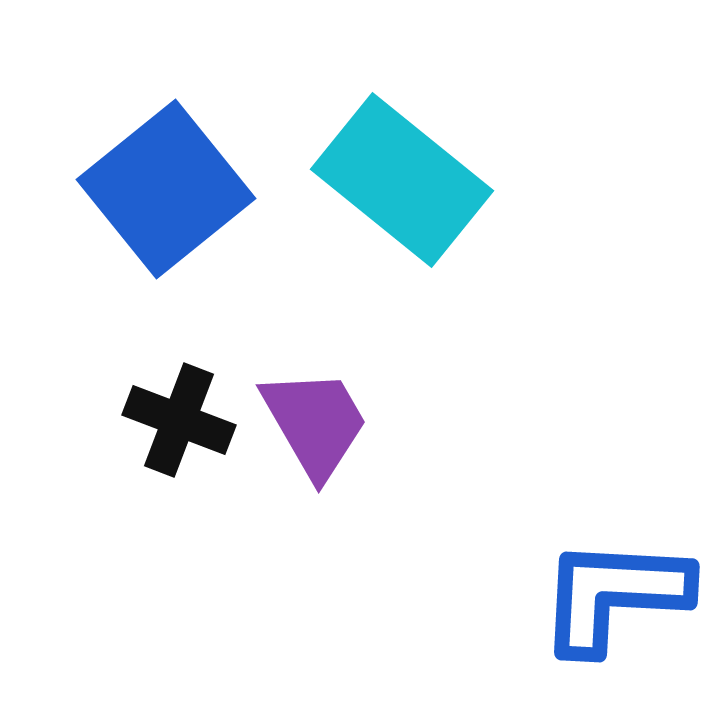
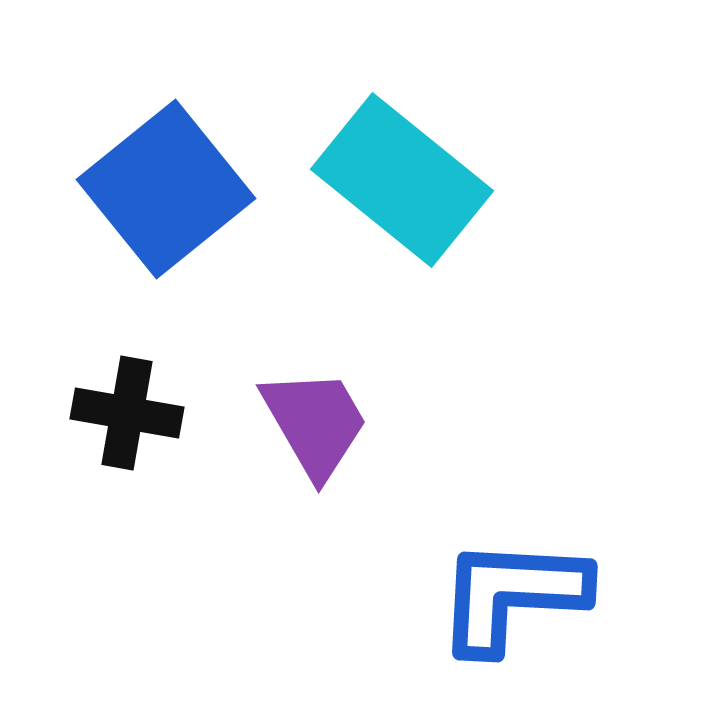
black cross: moved 52 px left, 7 px up; rotated 11 degrees counterclockwise
blue L-shape: moved 102 px left
